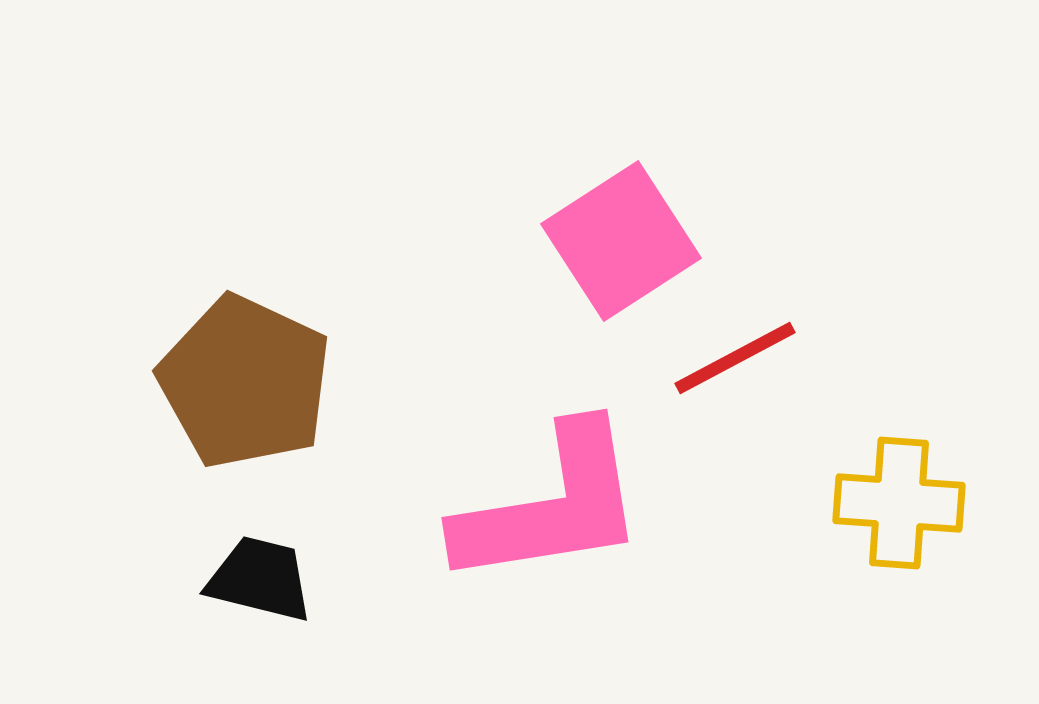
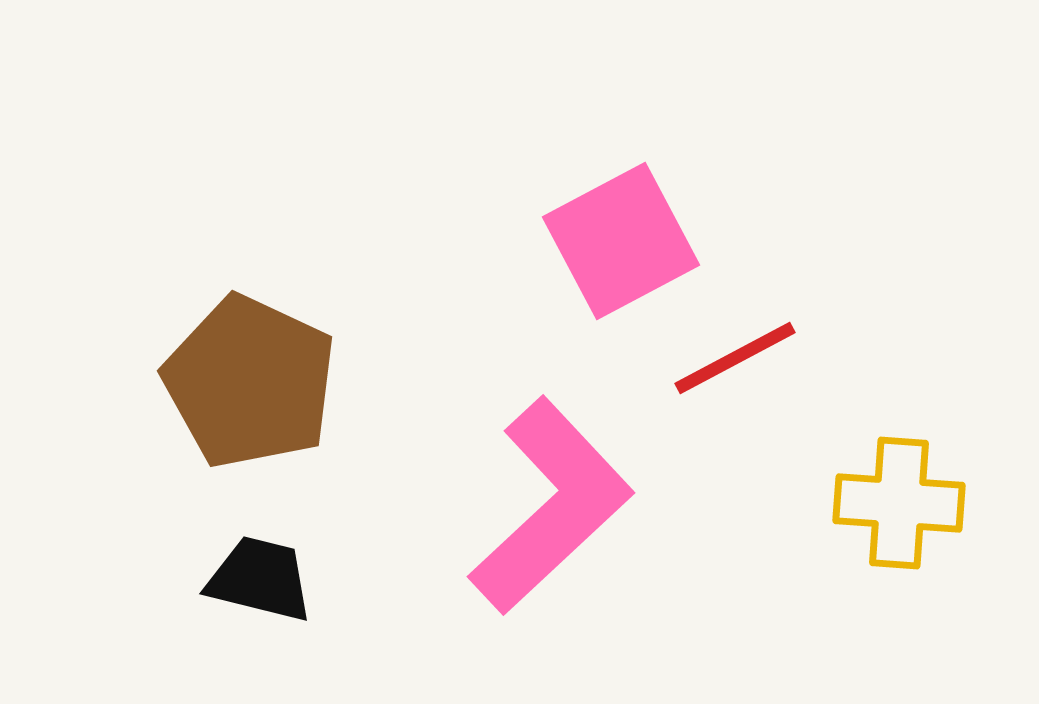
pink square: rotated 5 degrees clockwise
brown pentagon: moved 5 px right
pink L-shape: rotated 34 degrees counterclockwise
